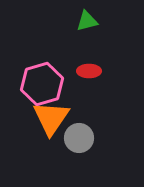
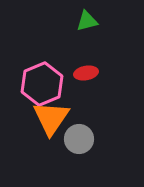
red ellipse: moved 3 px left, 2 px down; rotated 10 degrees counterclockwise
pink hexagon: rotated 6 degrees counterclockwise
gray circle: moved 1 px down
